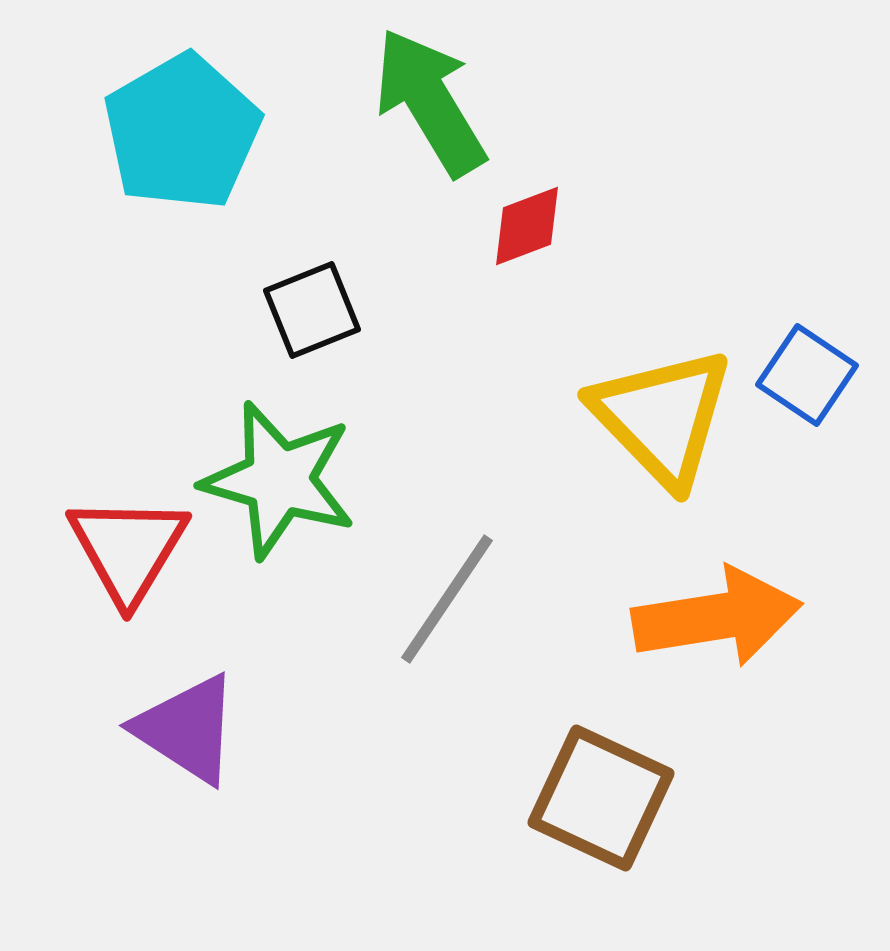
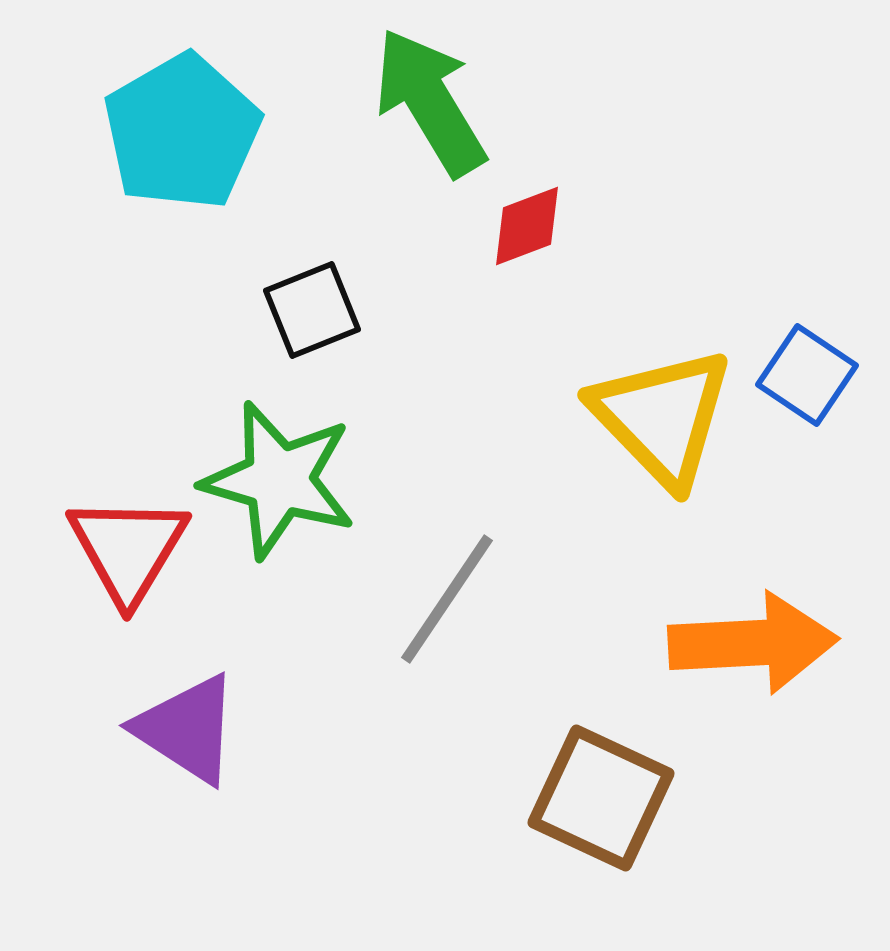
orange arrow: moved 36 px right, 26 px down; rotated 6 degrees clockwise
